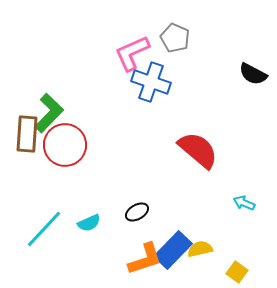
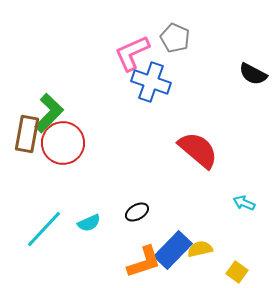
brown rectangle: rotated 6 degrees clockwise
red circle: moved 2 px left, 2 px up
orange L-shape: moved 1 px left, 3 px down
